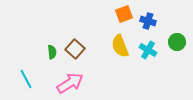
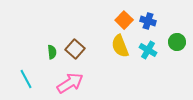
orange square: moved 6 px down; rotated 24 degrees counterclockwise
